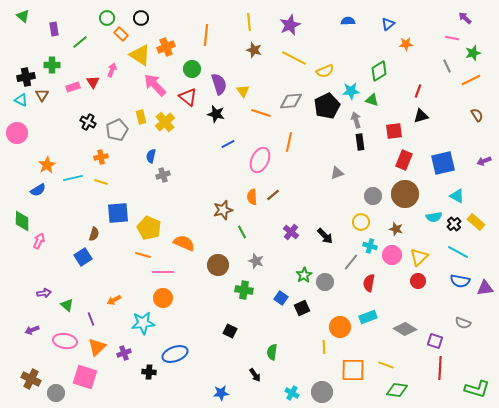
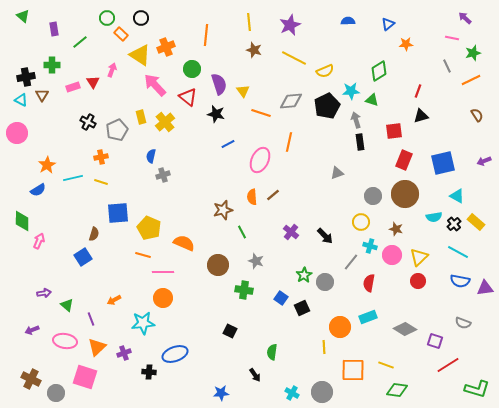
red line at (440, 368): moved 8 px right, 3 px up; rotated 55 degrees clockwise
